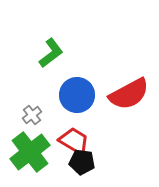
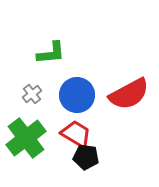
green L-shape: rotated 32 degrees clockwise
gray cross: moved 21 px up
red trapezoid: moved 2 px right, 7 px up
green cross: moved 4 px left, 14 px up
black pentagon: moved 4 px right, 5 px up
